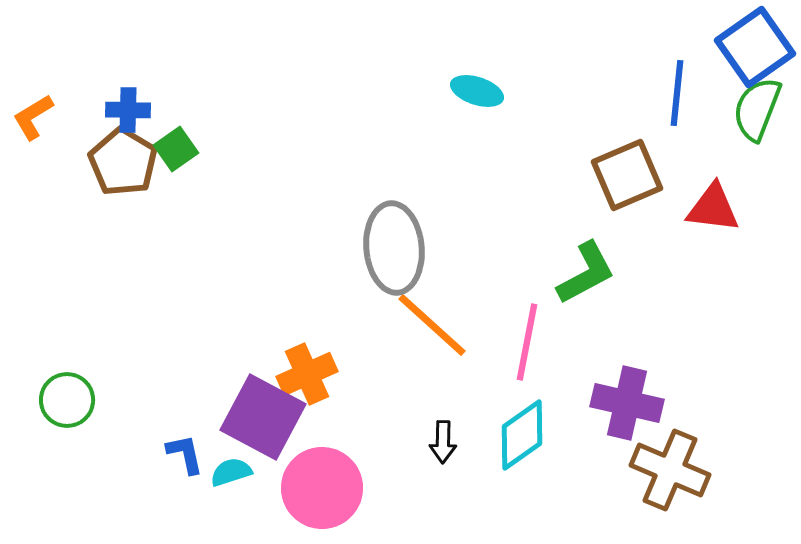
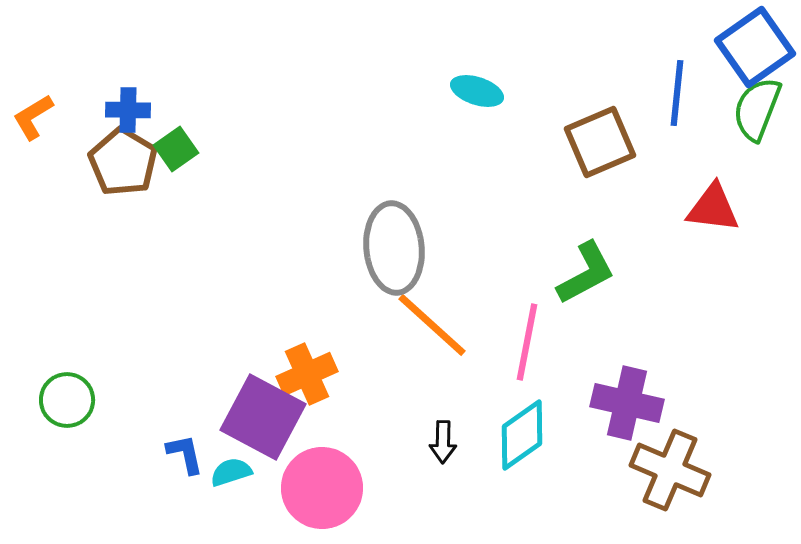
brown square: moved 27 px left, 33 px up
